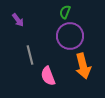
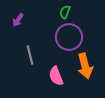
purple arrow: rotated 72 degrees clockwise
purple circle: moved 1 px left, 1 px down
orange arrow: moved 2 px right
pink semicircle: moved 8 px right
